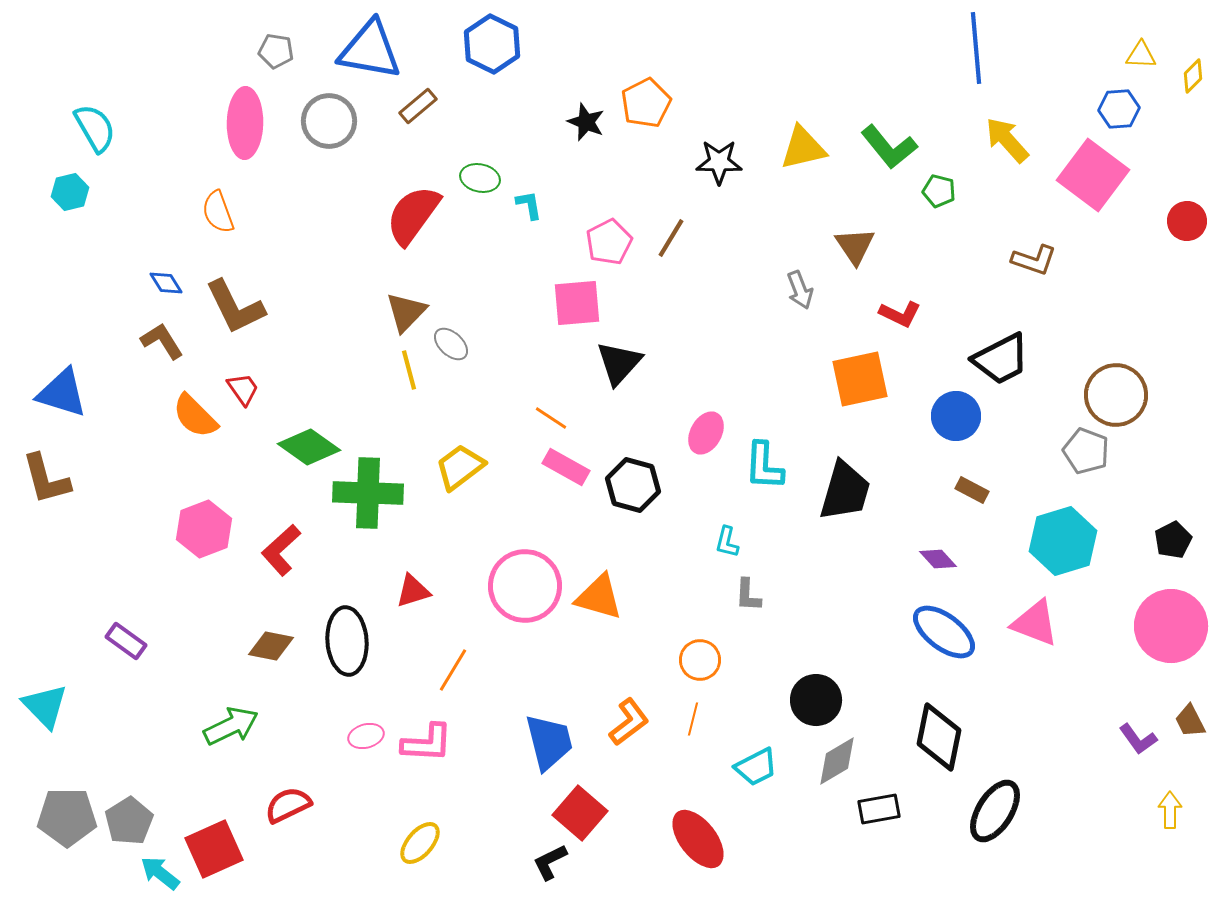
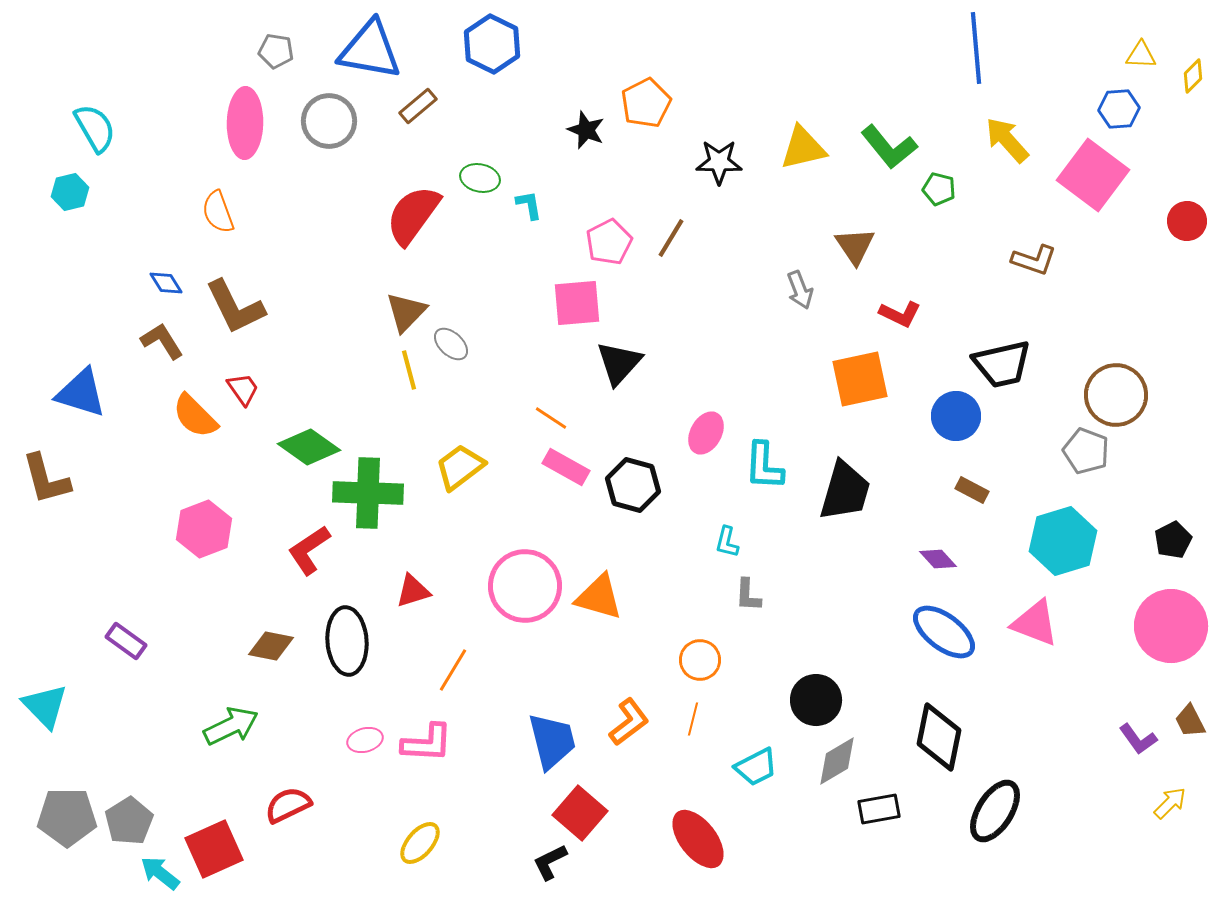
black star at (586, 122): moved 8 px down
green pentagon at (939, 191): moved 2 px up
black trapezoid at (1001, 359): moved 1 px right, 5 px down; rotated 14 degrees clockwise
blue triangle at (62, 393): moved 19 px right
red L-shape at (281, 550): moved 28 px right; rotated 8 degrees clockwise
pink ellipse at (366, 736): moved 1 px left, 4 px down
blue trapezoid at (549, 742): moved 3 px right, 1 px up
yellow arrow at (1170, 810): moved 7 px up; rotated 45 degrees clockwise
